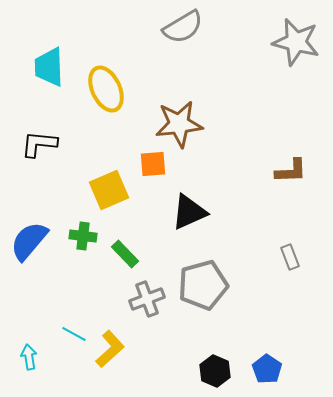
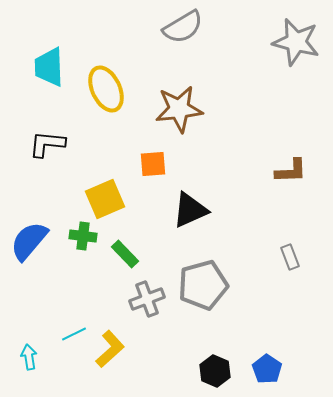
brown star: moved 15 px up
black L-shape: moved 8 px right
yellow square: moved 4 px left, 9 px down
black triangle: moved 1 px right, 2 px up
cyan line: rotated 55 degrees counterclockwise
